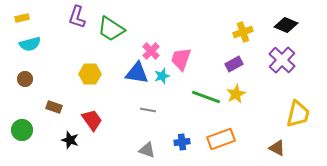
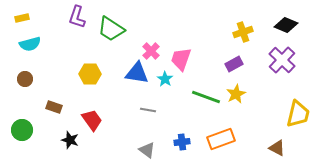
cyan star: moved 3 px right, 3 px down; rotated 21 degrees counterclockwise
gray triangle: rotated 18 degrees clockwise
